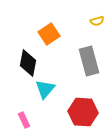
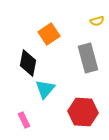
gray rectangle: moved 1 px left, 3 px up
